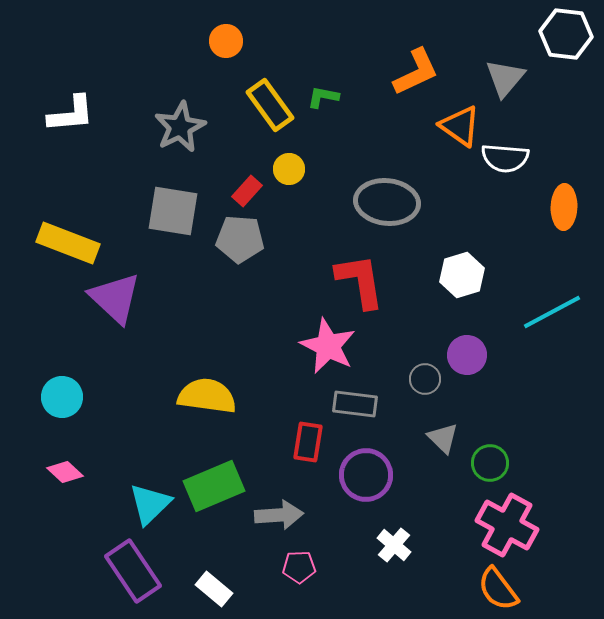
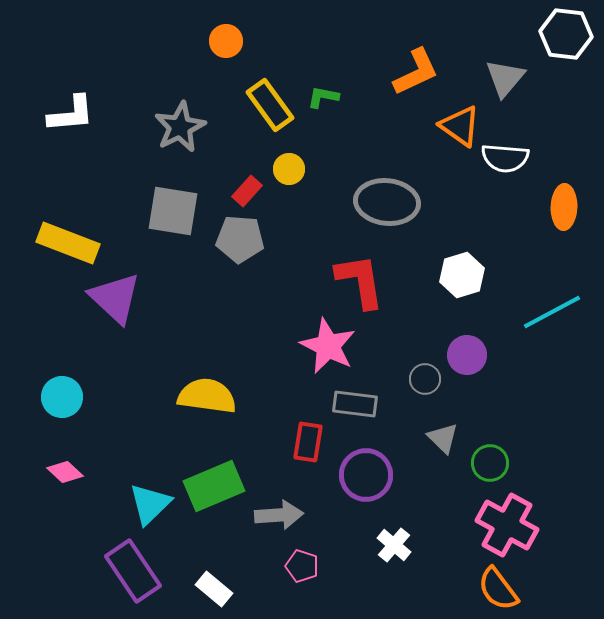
pink pentagon at (299, 567): moved 3 px right, 1 px up; rotated 20 degrees clockwise
